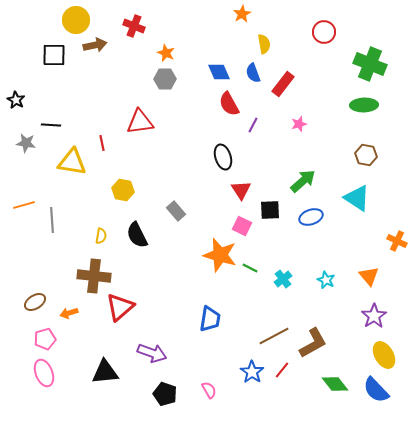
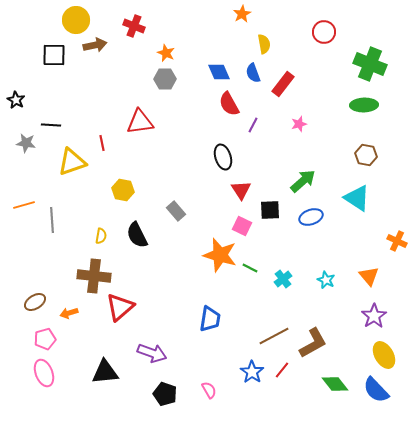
yellow triangle at (72, 162): rotated 28 degrees counterclockwise
